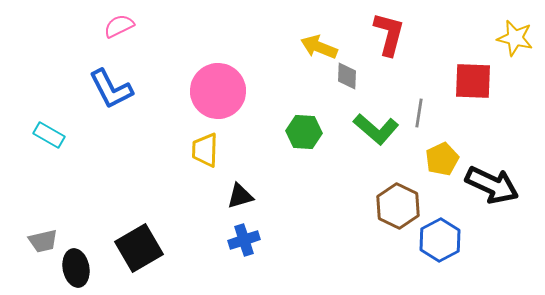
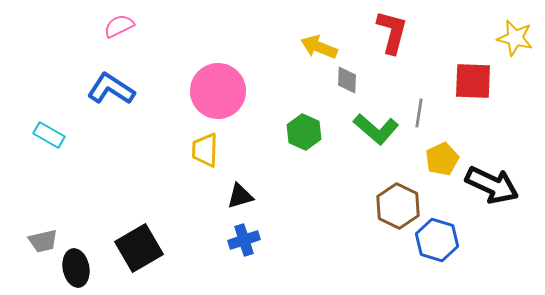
red L-shape: moved 3 px right, 2 px up
gray diamond: moved 4 px down
blue L-shape: rotated 150 degrees clockwise
green hexagon: rotated 20 degrees clockwise
blue hexagon: moved 3 px left; rotated 15 degrees counterclockwise
